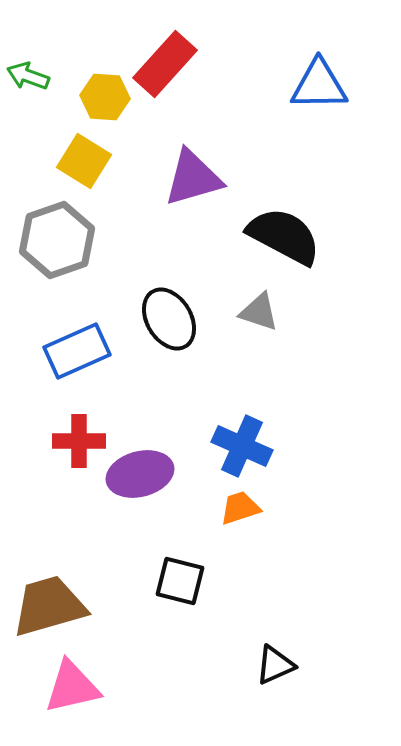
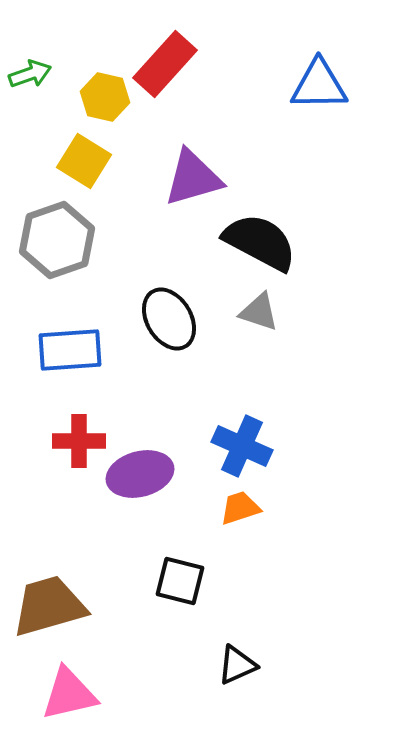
green arrow: moved 2 px right, 2 px up; rotated 141 degrees clockwise
yellow hexagon: rotated 9 degrees clockwise
black semicircle: moved 24 px left, 6 px down
blue rectangle: moved 7 px left, 1 px up; rotated 20 degrees clockwise
black triangle: moved 38 px left
pink triangle: moved 3 px left, 7 px down
